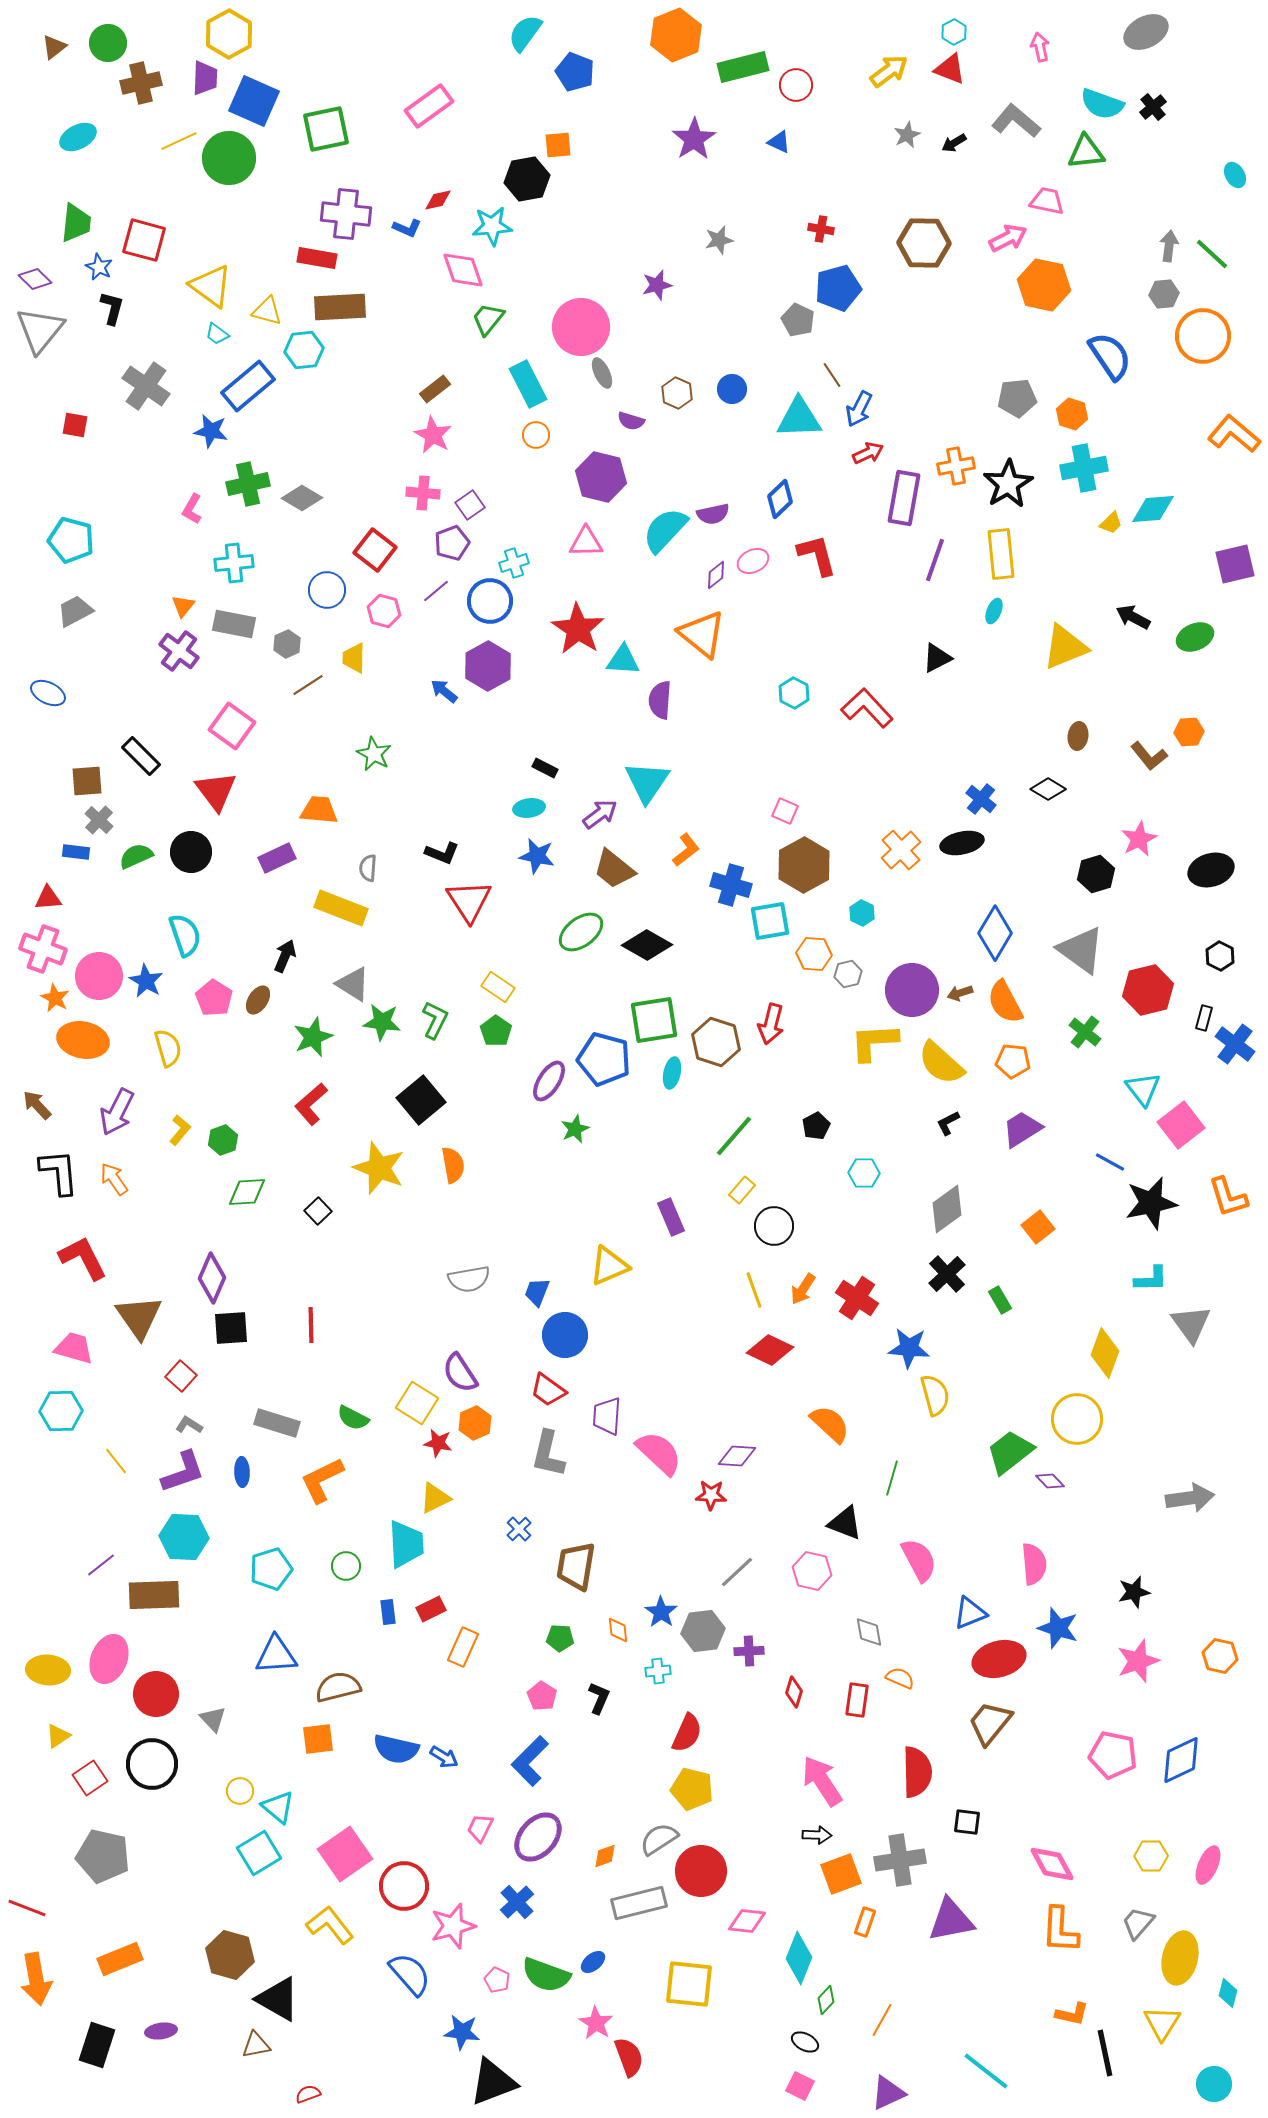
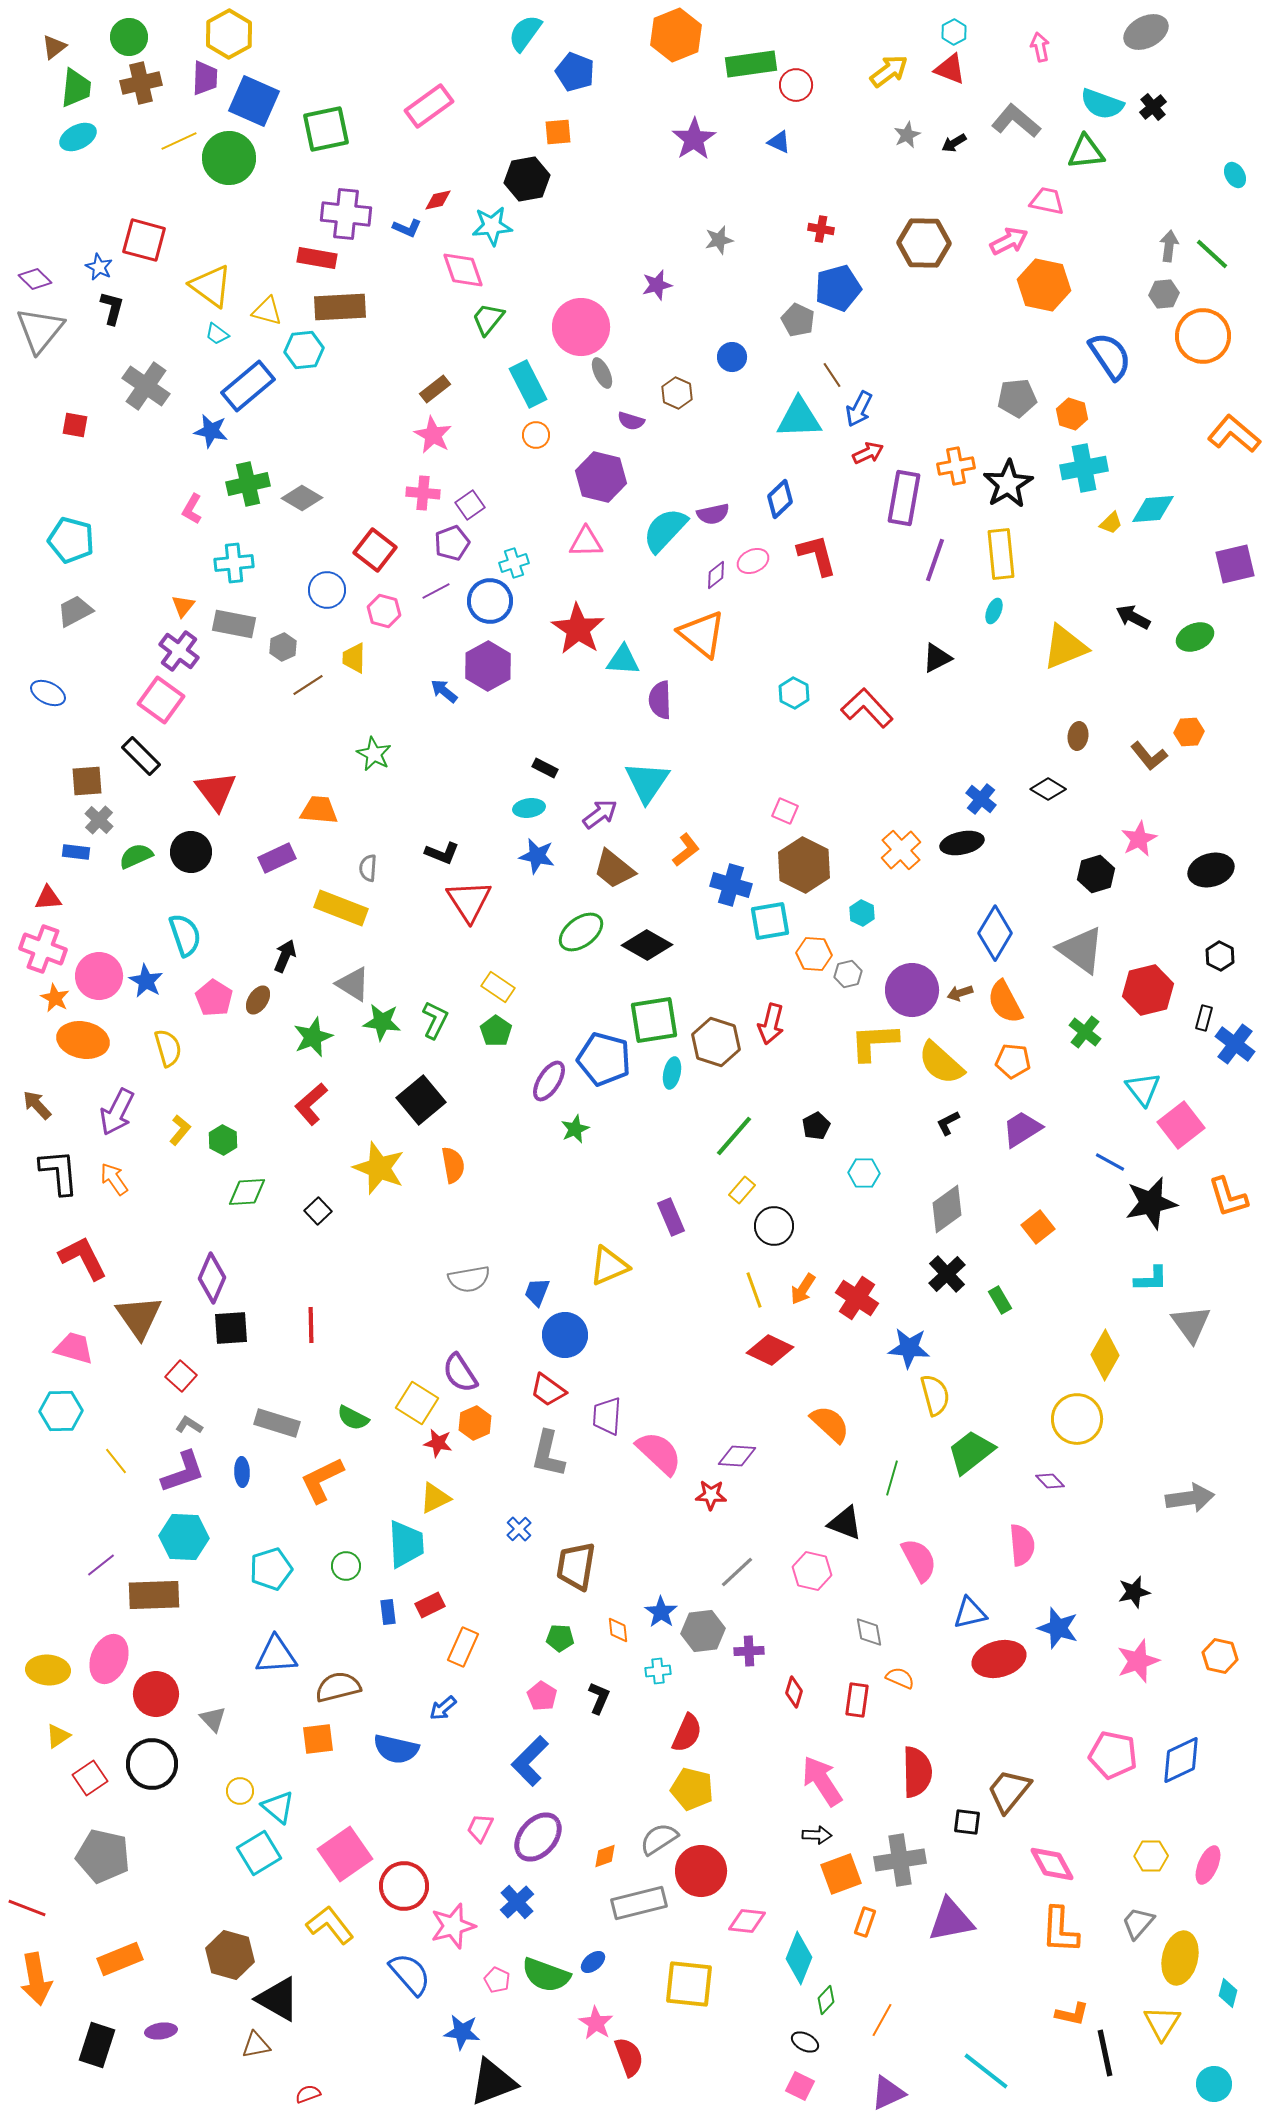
green circle at (108, 43): moved 21 px right, 6 px up
green rectangle at (743, 67): moved 8 px right, 3 px up; rotated 6 degrees clockwise
orange square at (558, 145): moved 13 px up
green trapezoid at (76, 223): moved 135 px up
pink arrow at (1008, 238): moved 1 px right, 3 px down
blue circle at (732, 389): moved 32 px up
purple line at (436, 591): rotated 12 degrees clockwise
gray hexagon at (287, 644): moved 4 px left, 3 px down
purple semicircle at (660, 700): rotated 6 degrees counterclockwise
pink square at (232, 726): moved 71 px left, 26 px up
brown hexagon at (804, 865): rotated 4 degrees counterclockwise
green hexagon at (223, 1140): rotated 12 degrees counterclockwise
yellow diamond at (1105, 1353): moved 2 px down; rotated 9 degrees clockwise
green trapezoid at (1010, 1452): moved 39 px left
pink semicircle at (1034, 1564): moved 12 px left, 19 px up
red rectangle at (431, 1609): moved 1 px left, 4 px up
blue triangle at (970, 1613): rotated 9 degrees clockwise
brown trapezoid at (990, 1723): moved 19 px right, 68 px down
blue arrow at (444, 1757): moved 1 px left, 49 px up; rotated 108 degrees clockwise
